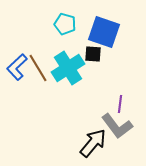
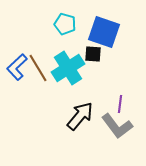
black arrow: moved 13 px left, 27 px up
